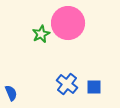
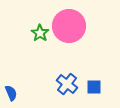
pink circle: moved 1 px right, 3 px down
green star: moved 1 px left, 1 px up; rotated 12 degrees counterclockwise
